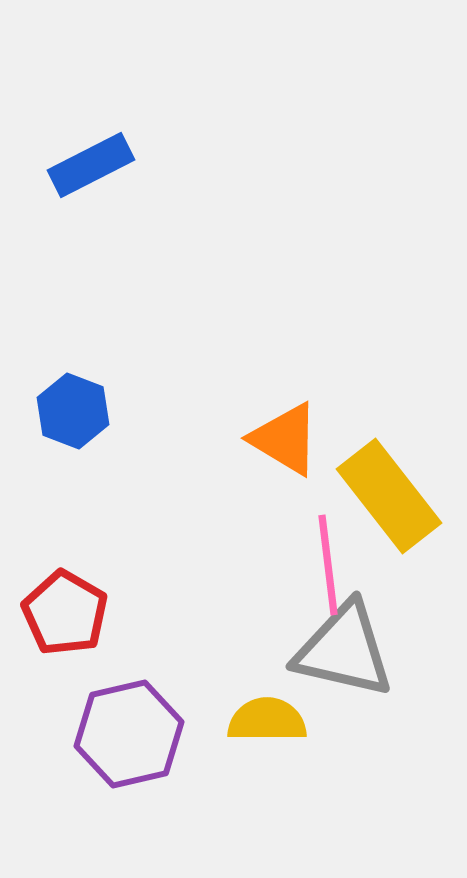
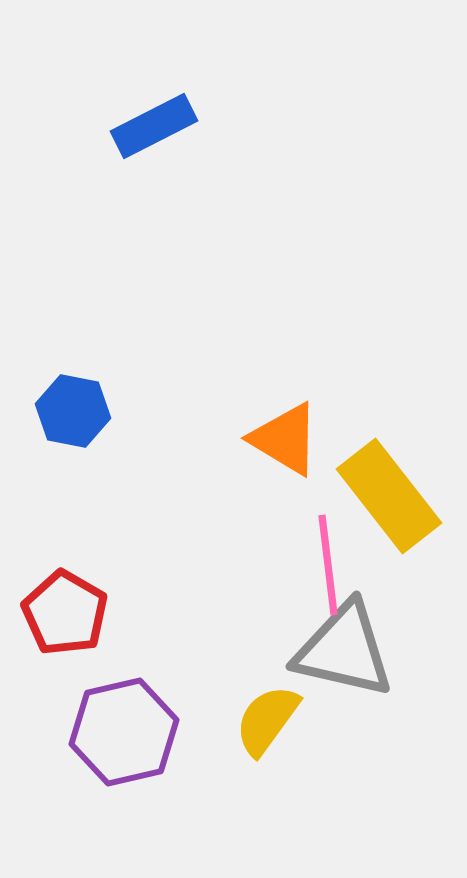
blue rectangle: moved 63 px right, 39 px up
blue hexagon: rotated 10 degrees counterclockwise
yellow semicircle: rotated 54 degrees counterclockwise
purple hexagon: moved 5 px left, 2 px up
